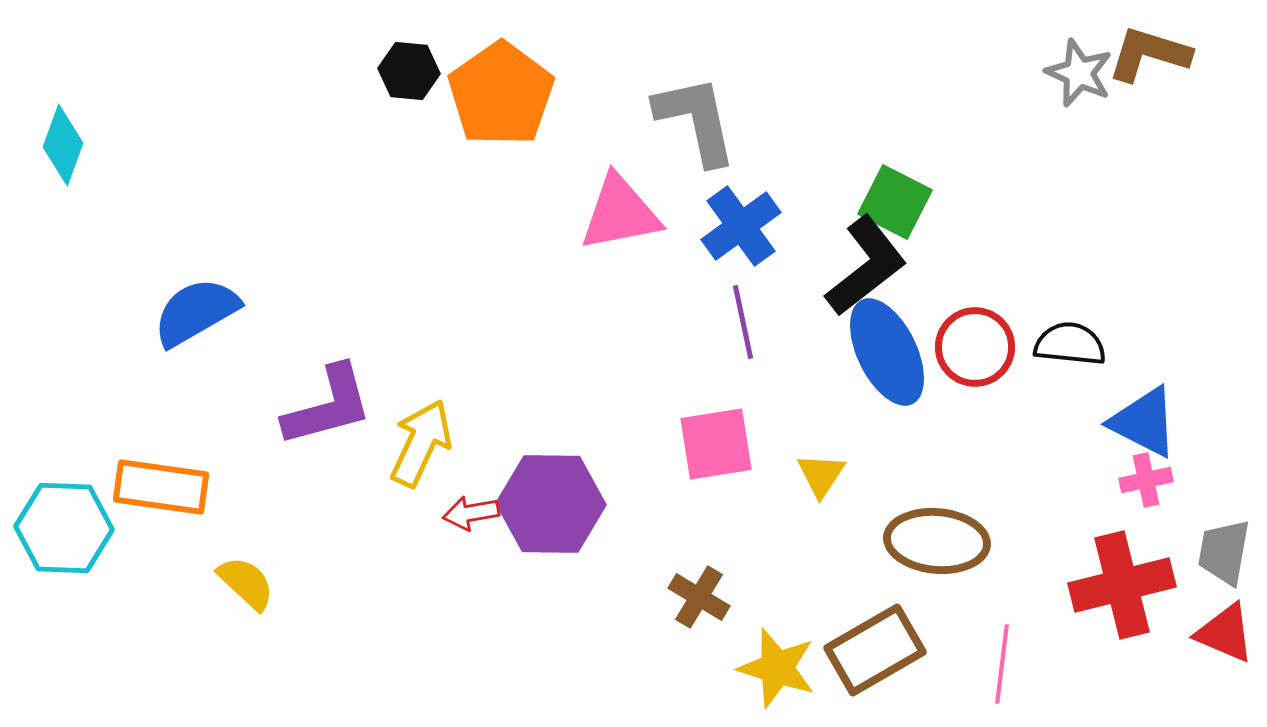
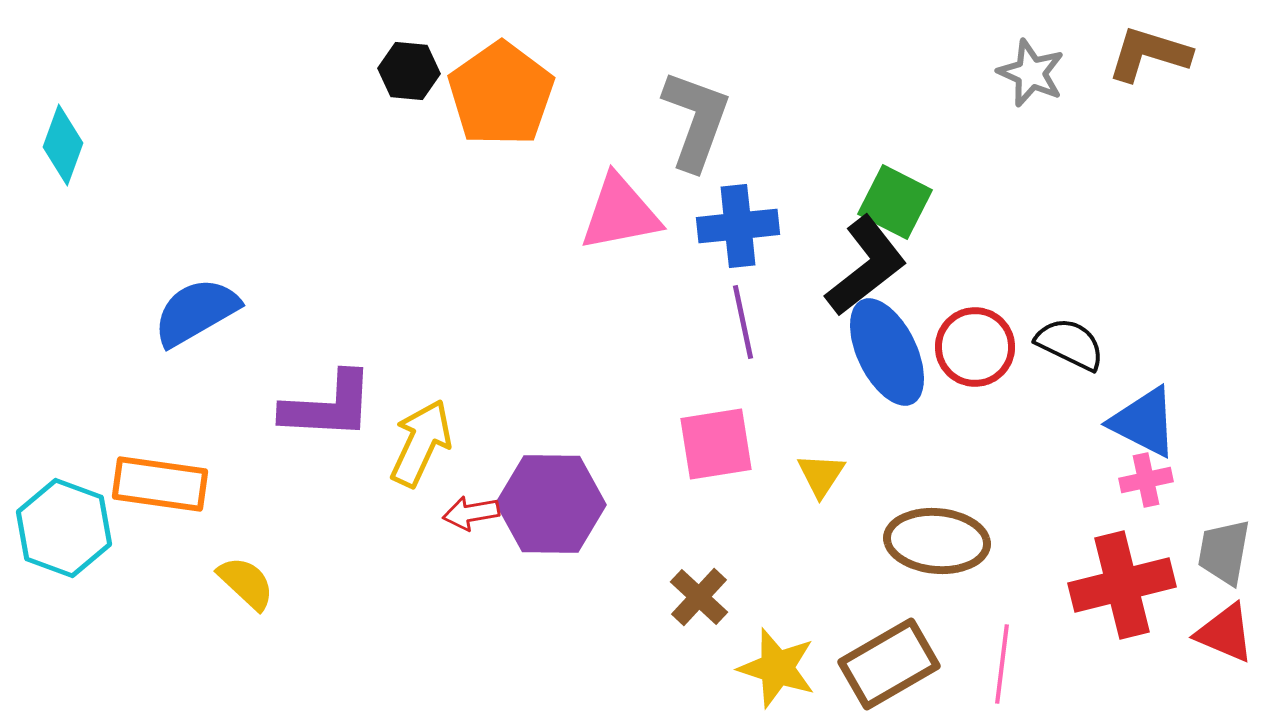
gray star: moved 48 px left
gray L-shape: rotated 32 degrees clockwise
blue cross: moved 3 px left; rotated 30 degrees clockwise
black semicircle: rotated 20 degrees clockwise
purple L-shape: rotated 18 degrees clockwise
orange rectangle: moved 1 px left, 3 px up
cyan hexagon: rotated 18 degrees clockwise
brown cross: rotated 12 degrees clockwise
brown rectangle: moved 14 px right, 14 px down
